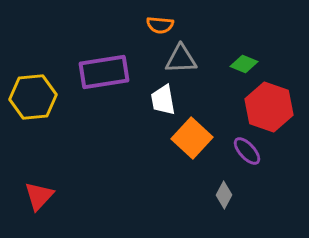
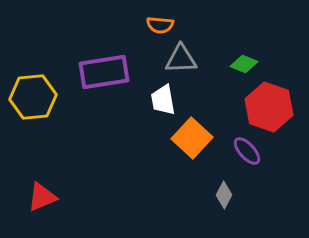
red triangle: moved 3 px right, 1 px down; rotated 24 degrees clockwise
